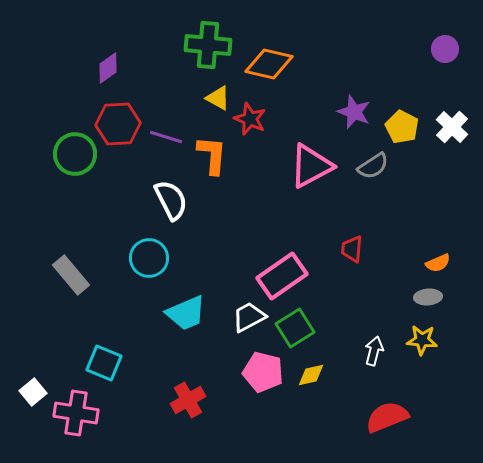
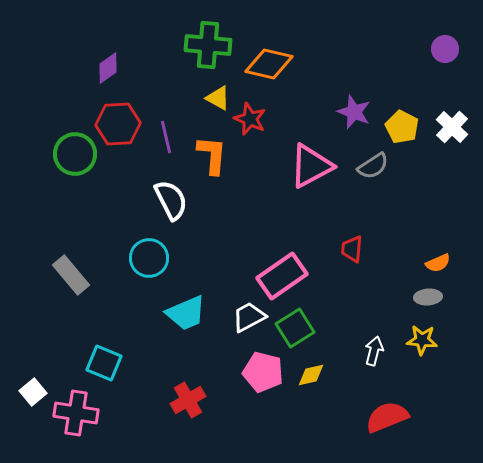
purple line: rotated 60 degrees clockwise
